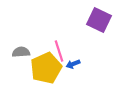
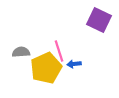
blue arrow: moved 1 px right; rotated 16 degrees clockwise
